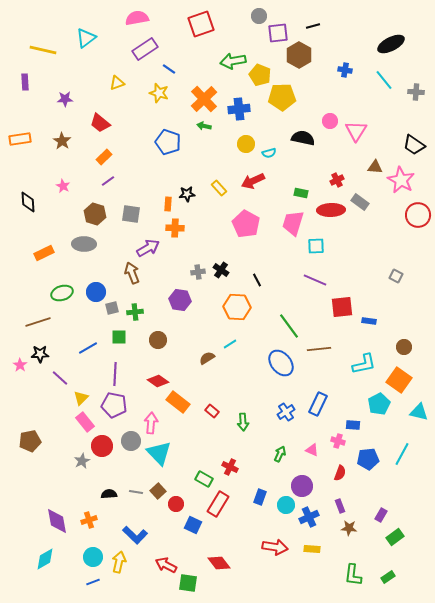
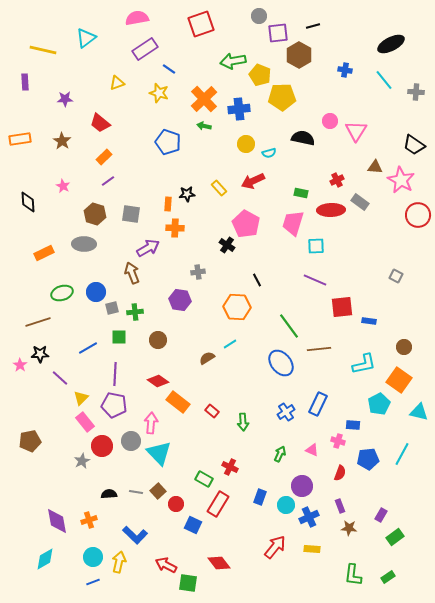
black cross at (221, 270): moved 6 px right, 25 px up
red arrow at (275, 547): rotated 60 degrees counterclockwise
